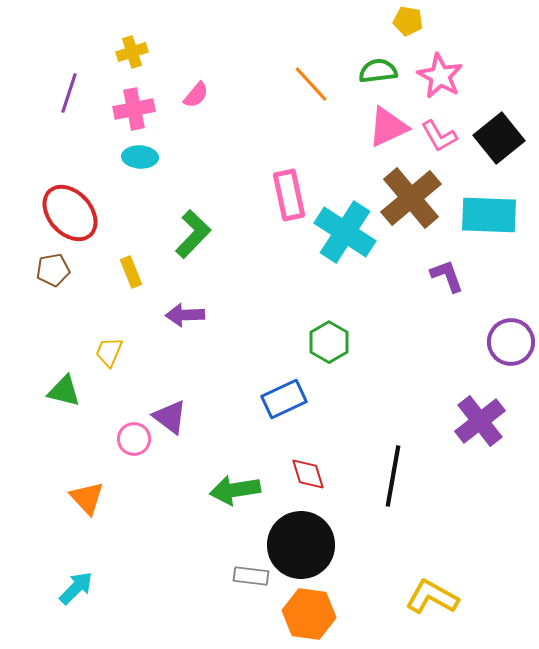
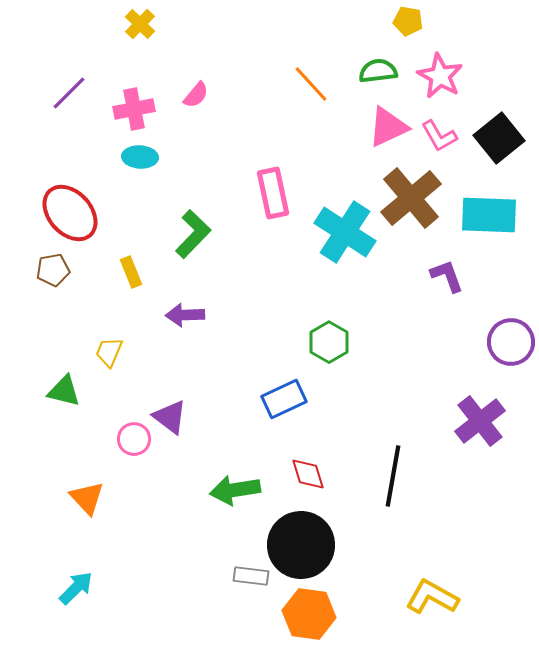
yellow cross: moved 8 px right, 28 px up; rotated 28 degrees counterclockwise
purple line: rotated 27 degrees clockwise
pink rectangle: moved 16 px left, 2 px up
